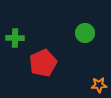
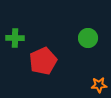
green circle: moved 3 px right, 5 px down
red pentagon: moved 2 px up
